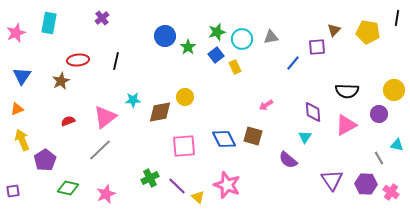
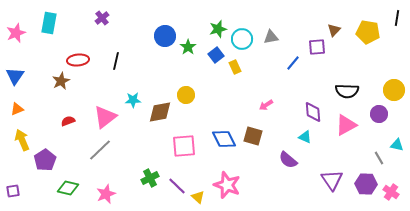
green star at (217, 32): moved 1 px right, 3 px up
blue triangle at (22, 76): moved 7 px left
yellow circle at (185, 97): moved 1 px right, 2 px up
cyan triangle at (305, 137): rotated 40 degrees counterclockwise
